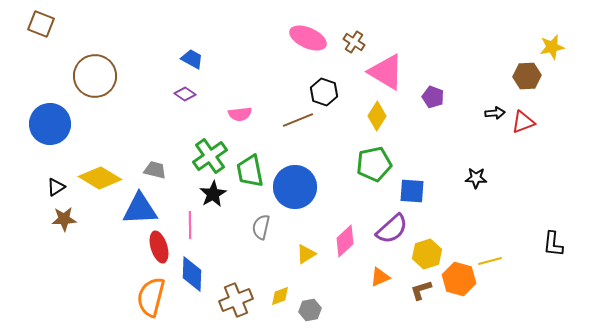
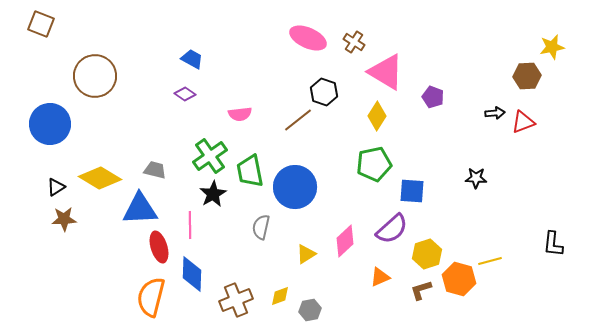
brown line at (298, 120): rotated 16 degrees counterclockwise
